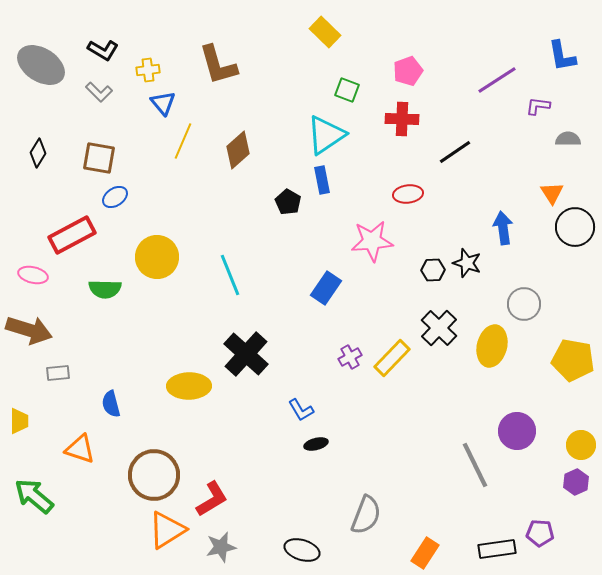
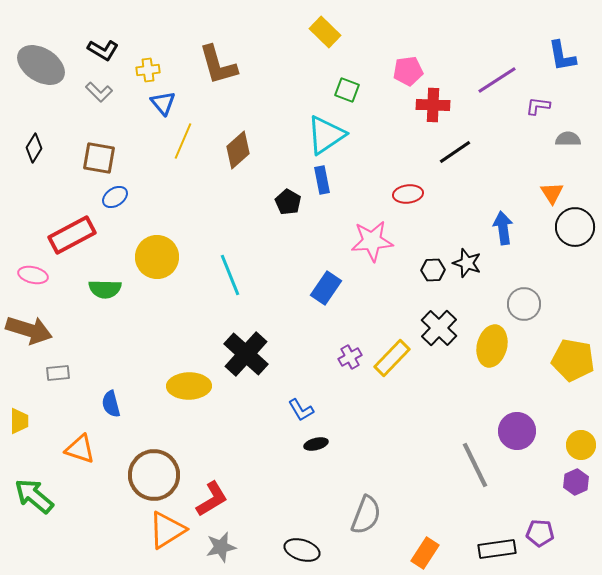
pink pentagon at (408, 71): rotated 12 degrees clockwise
red cross at (402, 119): moved 31 px right, 14 px up
black diamond at (38, 153): moved 4 px left, 5 px up
